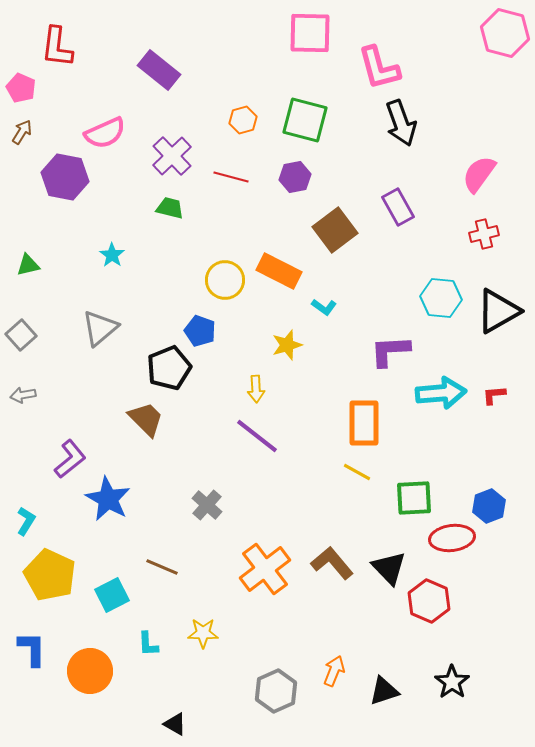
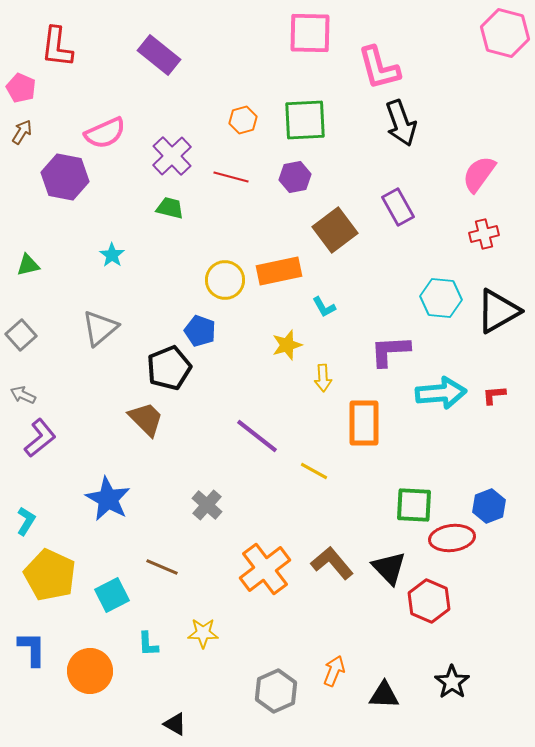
purple rectangle at (159, 70): moved 15 px up
green square at (305, 120): rotated 18 degrees counterclockwise
orange rectangle at (279, 271): rotated 39 degrees counterclockwise
cyan L-shape at (324, 307): rotated 25 degrees clockwise
yellow arrow at (256, 389): moved 67 px right, 11 px up
gray arrow at (23, 395): rotated 35 degrees clockwise
purple L-shape at (70, 459): moved 30 px left, 21 px up
yellow line at (357, 472): moved 43 px left, 1 px up
green square at (414, 498): moved 7 px down; rotated 6 degrees clockwise
black triangle at (384, 691): moved 4 px down; rotated 20 degrees clockwise
